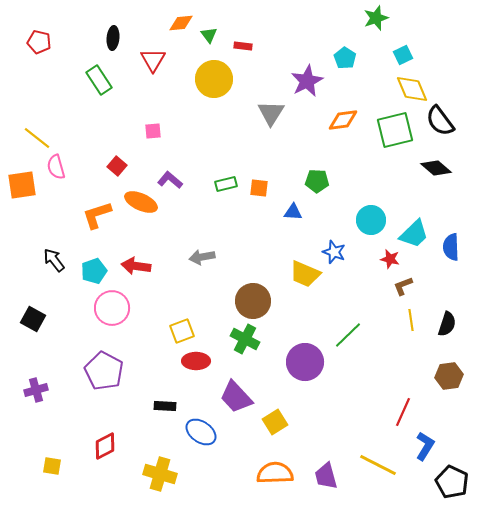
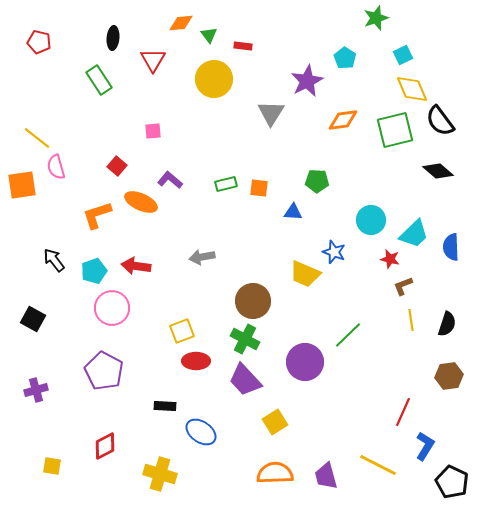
black diamond at (436, 168): moved 2 px right, 3 px down
purple trapezoid at (236, 397): moved 9 px right, 17 px up
